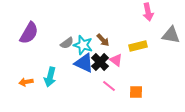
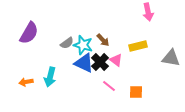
gray triangle: moved 23 px down
